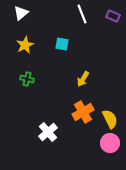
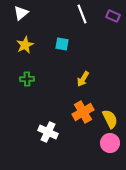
green cross: rotated 16 degrees counterclockwise
white cross: rotated 24 degrees counterclockwise
